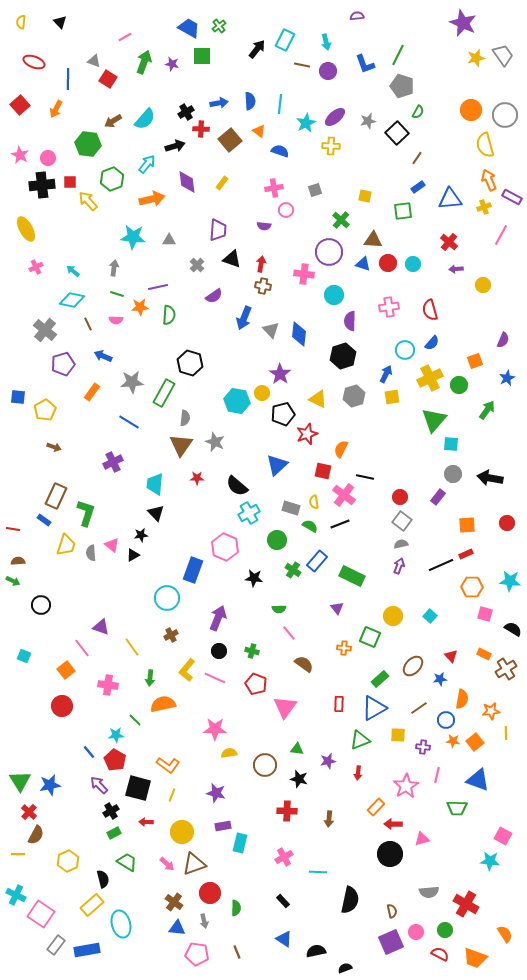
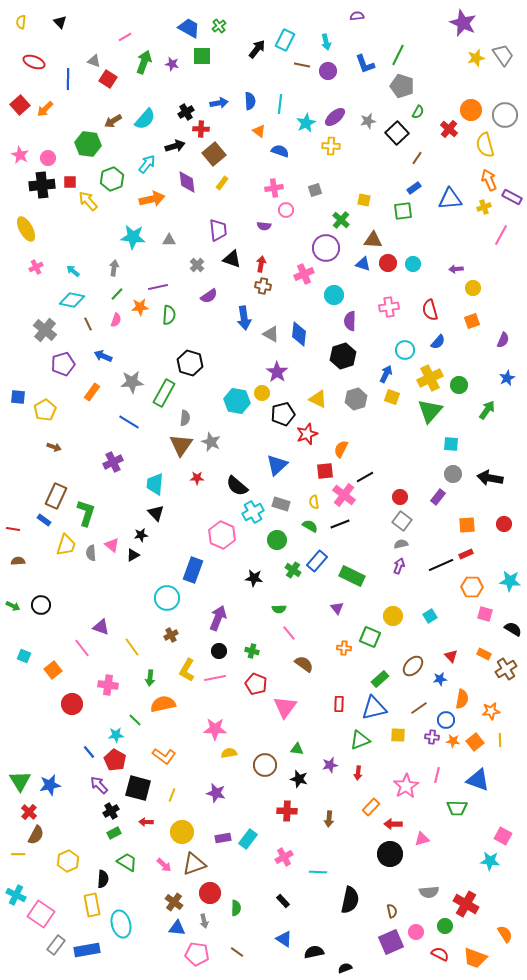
orange arrow at (56, 109): moved 11 px left; rotated 18 degrees clockwise
brown square at (230, 140): moved 16 px left, 14 px down
blue rectangle at (418, 187): moved 4 px left, 1 px down
yellow square at (365, 196): moved 1 px left, 4 px down
purple trapezoid at (218, 230): rotated 10 degrees counterclockwise
red cross at (449, 242): moved 113 px up
purple circle at (329, 252): moved 3 px left, 4 px up
pink cross at (304, 274): rotated 30 degrees counterclockwise
yellow circle at (483, 285): moved 10 px left, 3 px down
green line at (117, 294): rotated 64 degrees counterclockwise
purple semicircle at (214, 296): moved 5 px left
blue arrow at (244, 318): rotated 30 degrees counterclockwise
pink semicircle at (116, 320): rotated 72 degrees counterclockwise
gray triangle at (271, 330): moved 4 px down; rotated 18 degrees counterclockwise
blue semicircle at (432, 343): moved 6 px right, 1 px up
orange square at (475, 361): moved 3 px left, 40 px up
purple star at (280, 374): moved 3 px left, 2 px up
gray hexagon at (354, 396): moved 2 px right, 3 px down
yellow square at (392, 397): rotated 28 degrees clockwise
green triangle at (434, 420): moved 4 px left, 9 px up
gray star at (215, 442): moved 4 px left
red square at (323, 471): moved 2 px right; rotated 18 degrees counterclockwise
black line at (365, 477): rotated 42 degrees counterclockwise
gray rectangle at (291, 508): moved 10 px left, 4 px up
cyan cross at (249, 513): moved 4 px right, 1 px up
red circle at (507, 523): moved 3 px left, 1 px down
pink hexagon at (225, 547): moved 3 px left, 12 px up
green arrow at (13, 581): moved 25 px down
cyan square at (430, 616): rotated 16 degrees clockwise
orange square at (66, 670): moved 13 px left
yellow L-shape at (187, 670): rotated 10 degrees counterclockwise
pink line at (215, 678): rotated 35 degrees counterclockwise
red circle at (62, 706): moved 10 px right, 2 px up
blue triangle at (374, 708): rotated 16 degrees clockwise
yellow line at (506, 733): moved 6 px left, 7 px down
purple cross at (423, 747): moved 9 px right, 10 px up
purple star at (328, 761): moved 2 px right, 4 px down
orange L-shape at (168, 765): moved 4 px left, 9 px up
orange rectangle at (376, 807): moved 5 px left
purple rectangle at (223, 826): moved 12 px down
cyan rectangle at (240, 843): moved 8 px right, 4 px up; rotated 24 degrees clockwise
pink arrow at (167, 864): moved 3 px left, 1 px down
black semicircle at (103, 879): rotated 18 degrees clockwise
yellow rectangle at (92, 905): rotated 60 degrees counterclockwise
green circle at (445, 930): moved 4 px up
black semicircle at (316, 951): moved 2 px left, 1 px down
brown line at (237, 952): rotated 32 degrees counterclockwise
